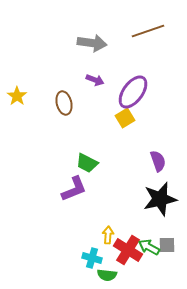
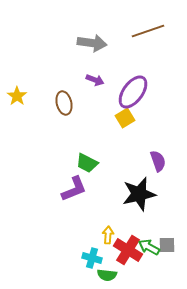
black star: moved 21 px left, 5 px up
